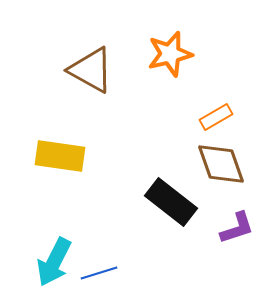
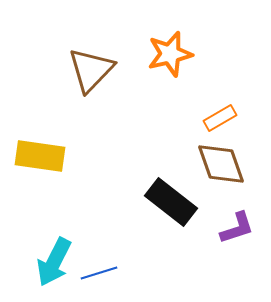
brown triangle: rotated 45 degrees clockwise
orange rectangle: moved 4 px right, 1 px down
yellow rectangle: moved 20 px left
